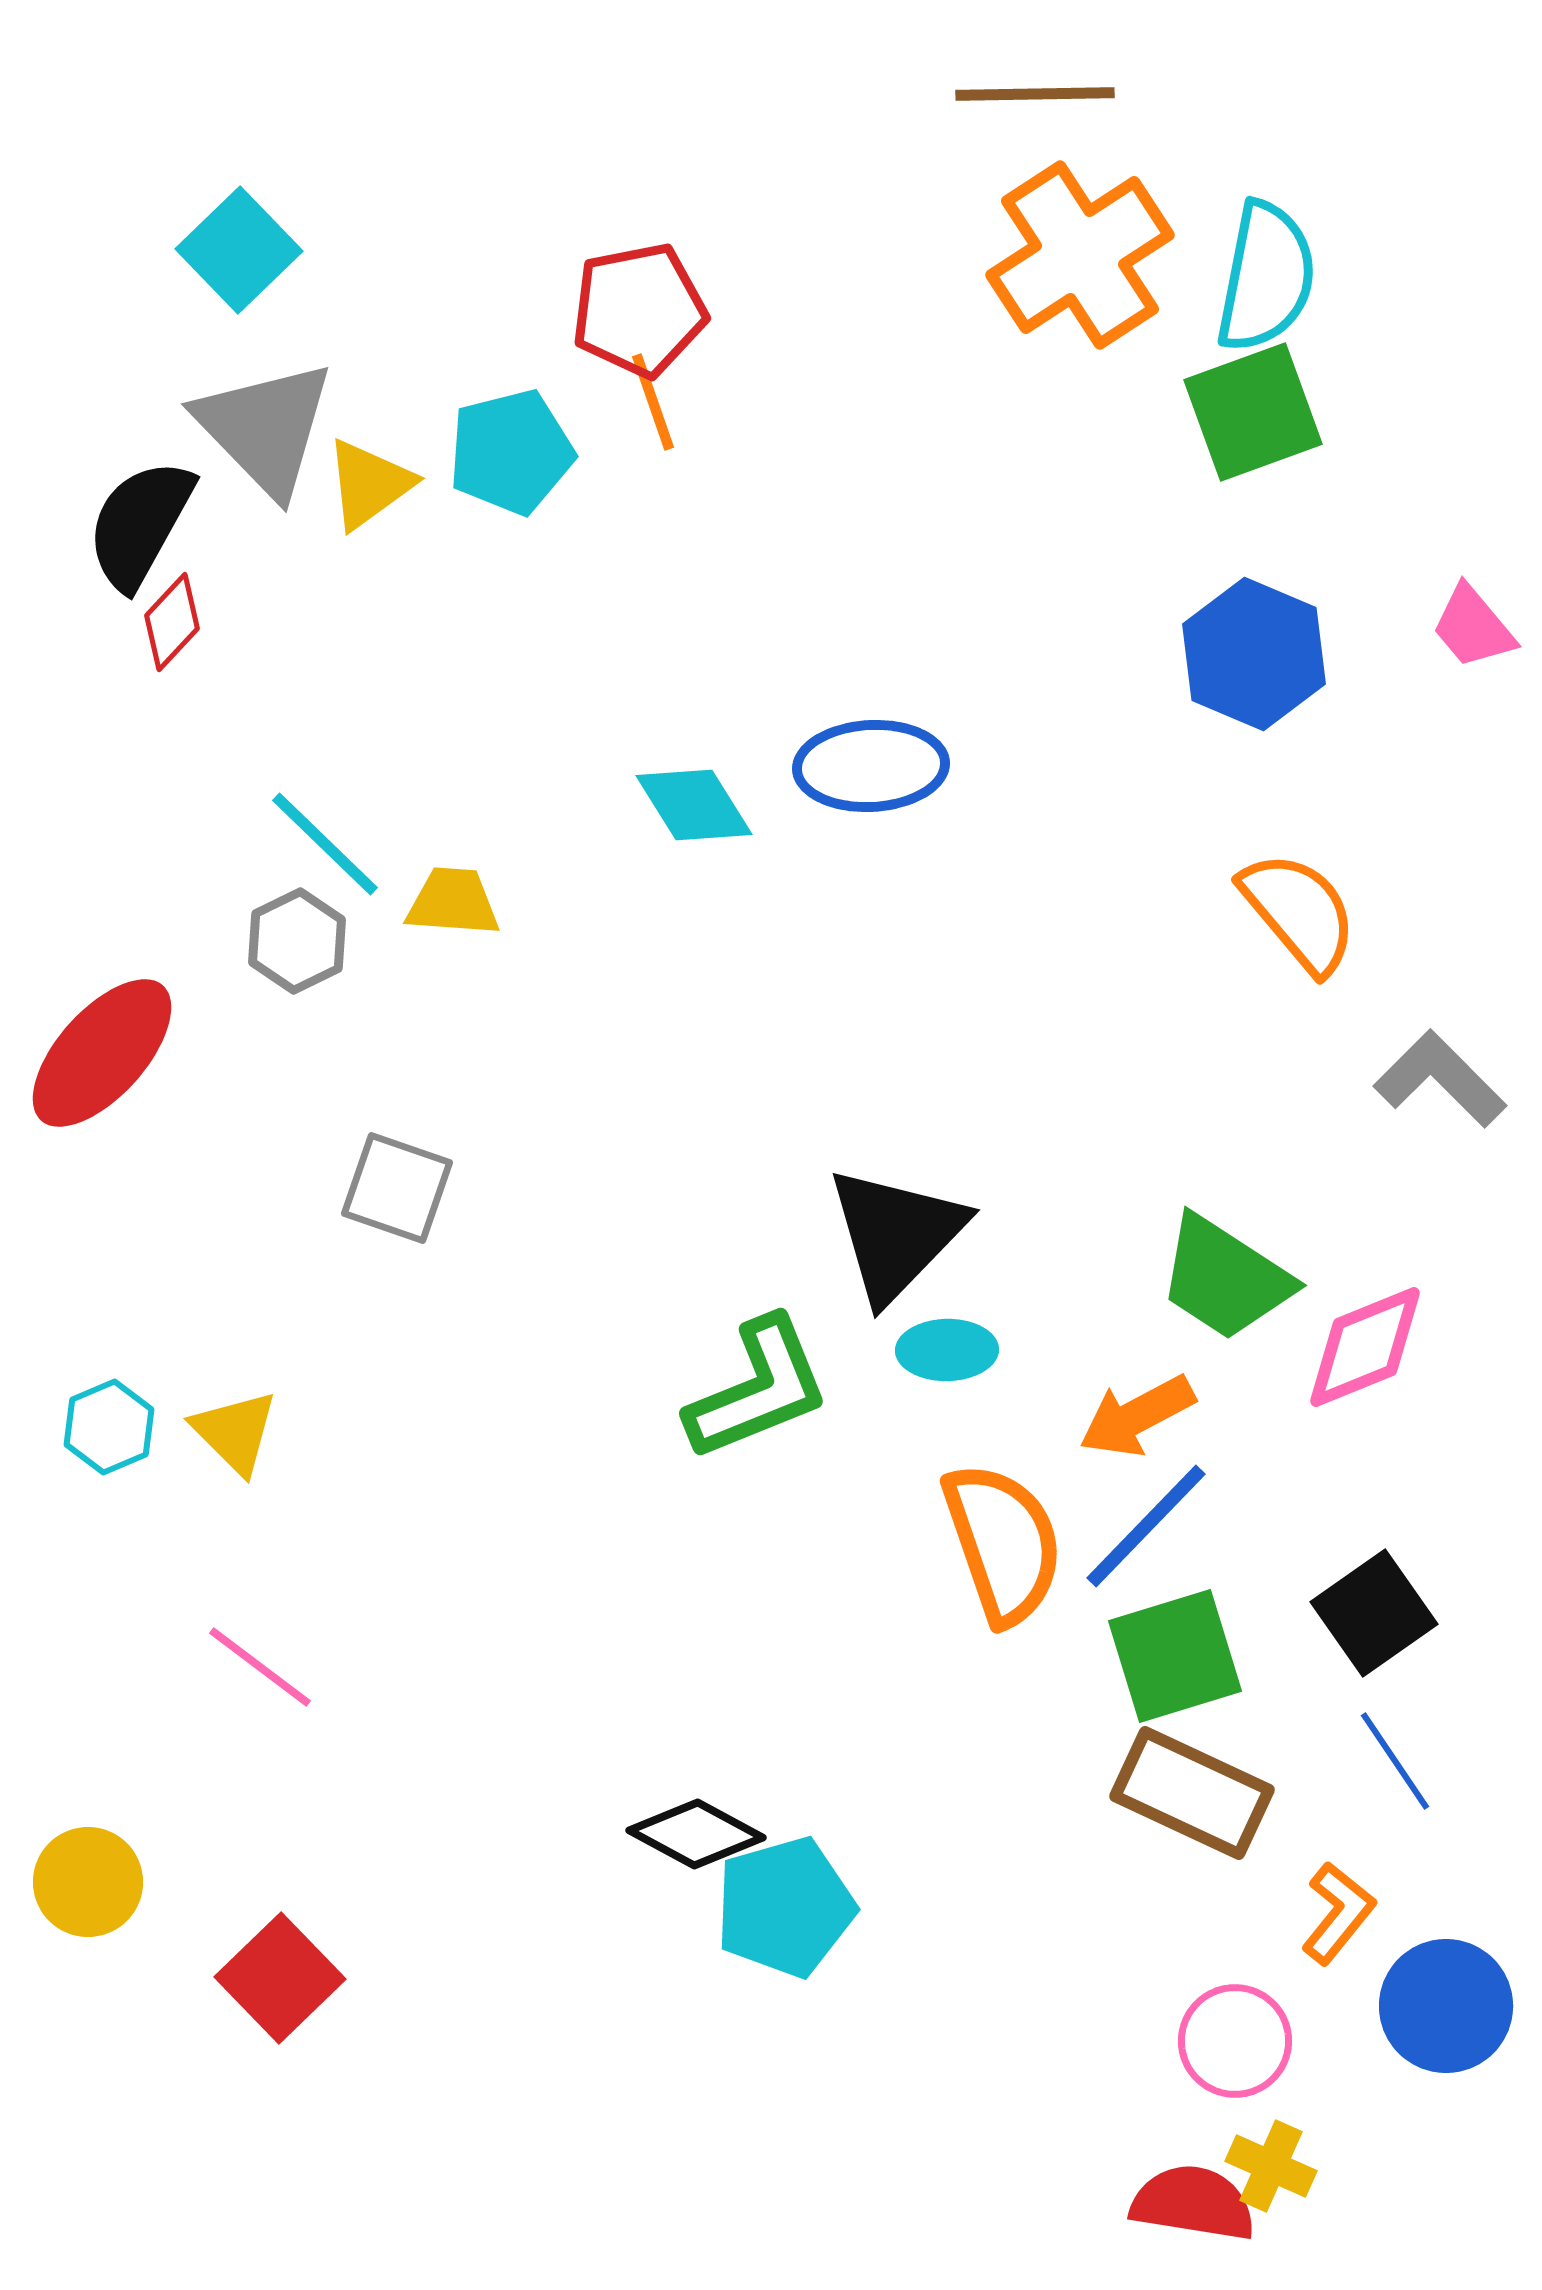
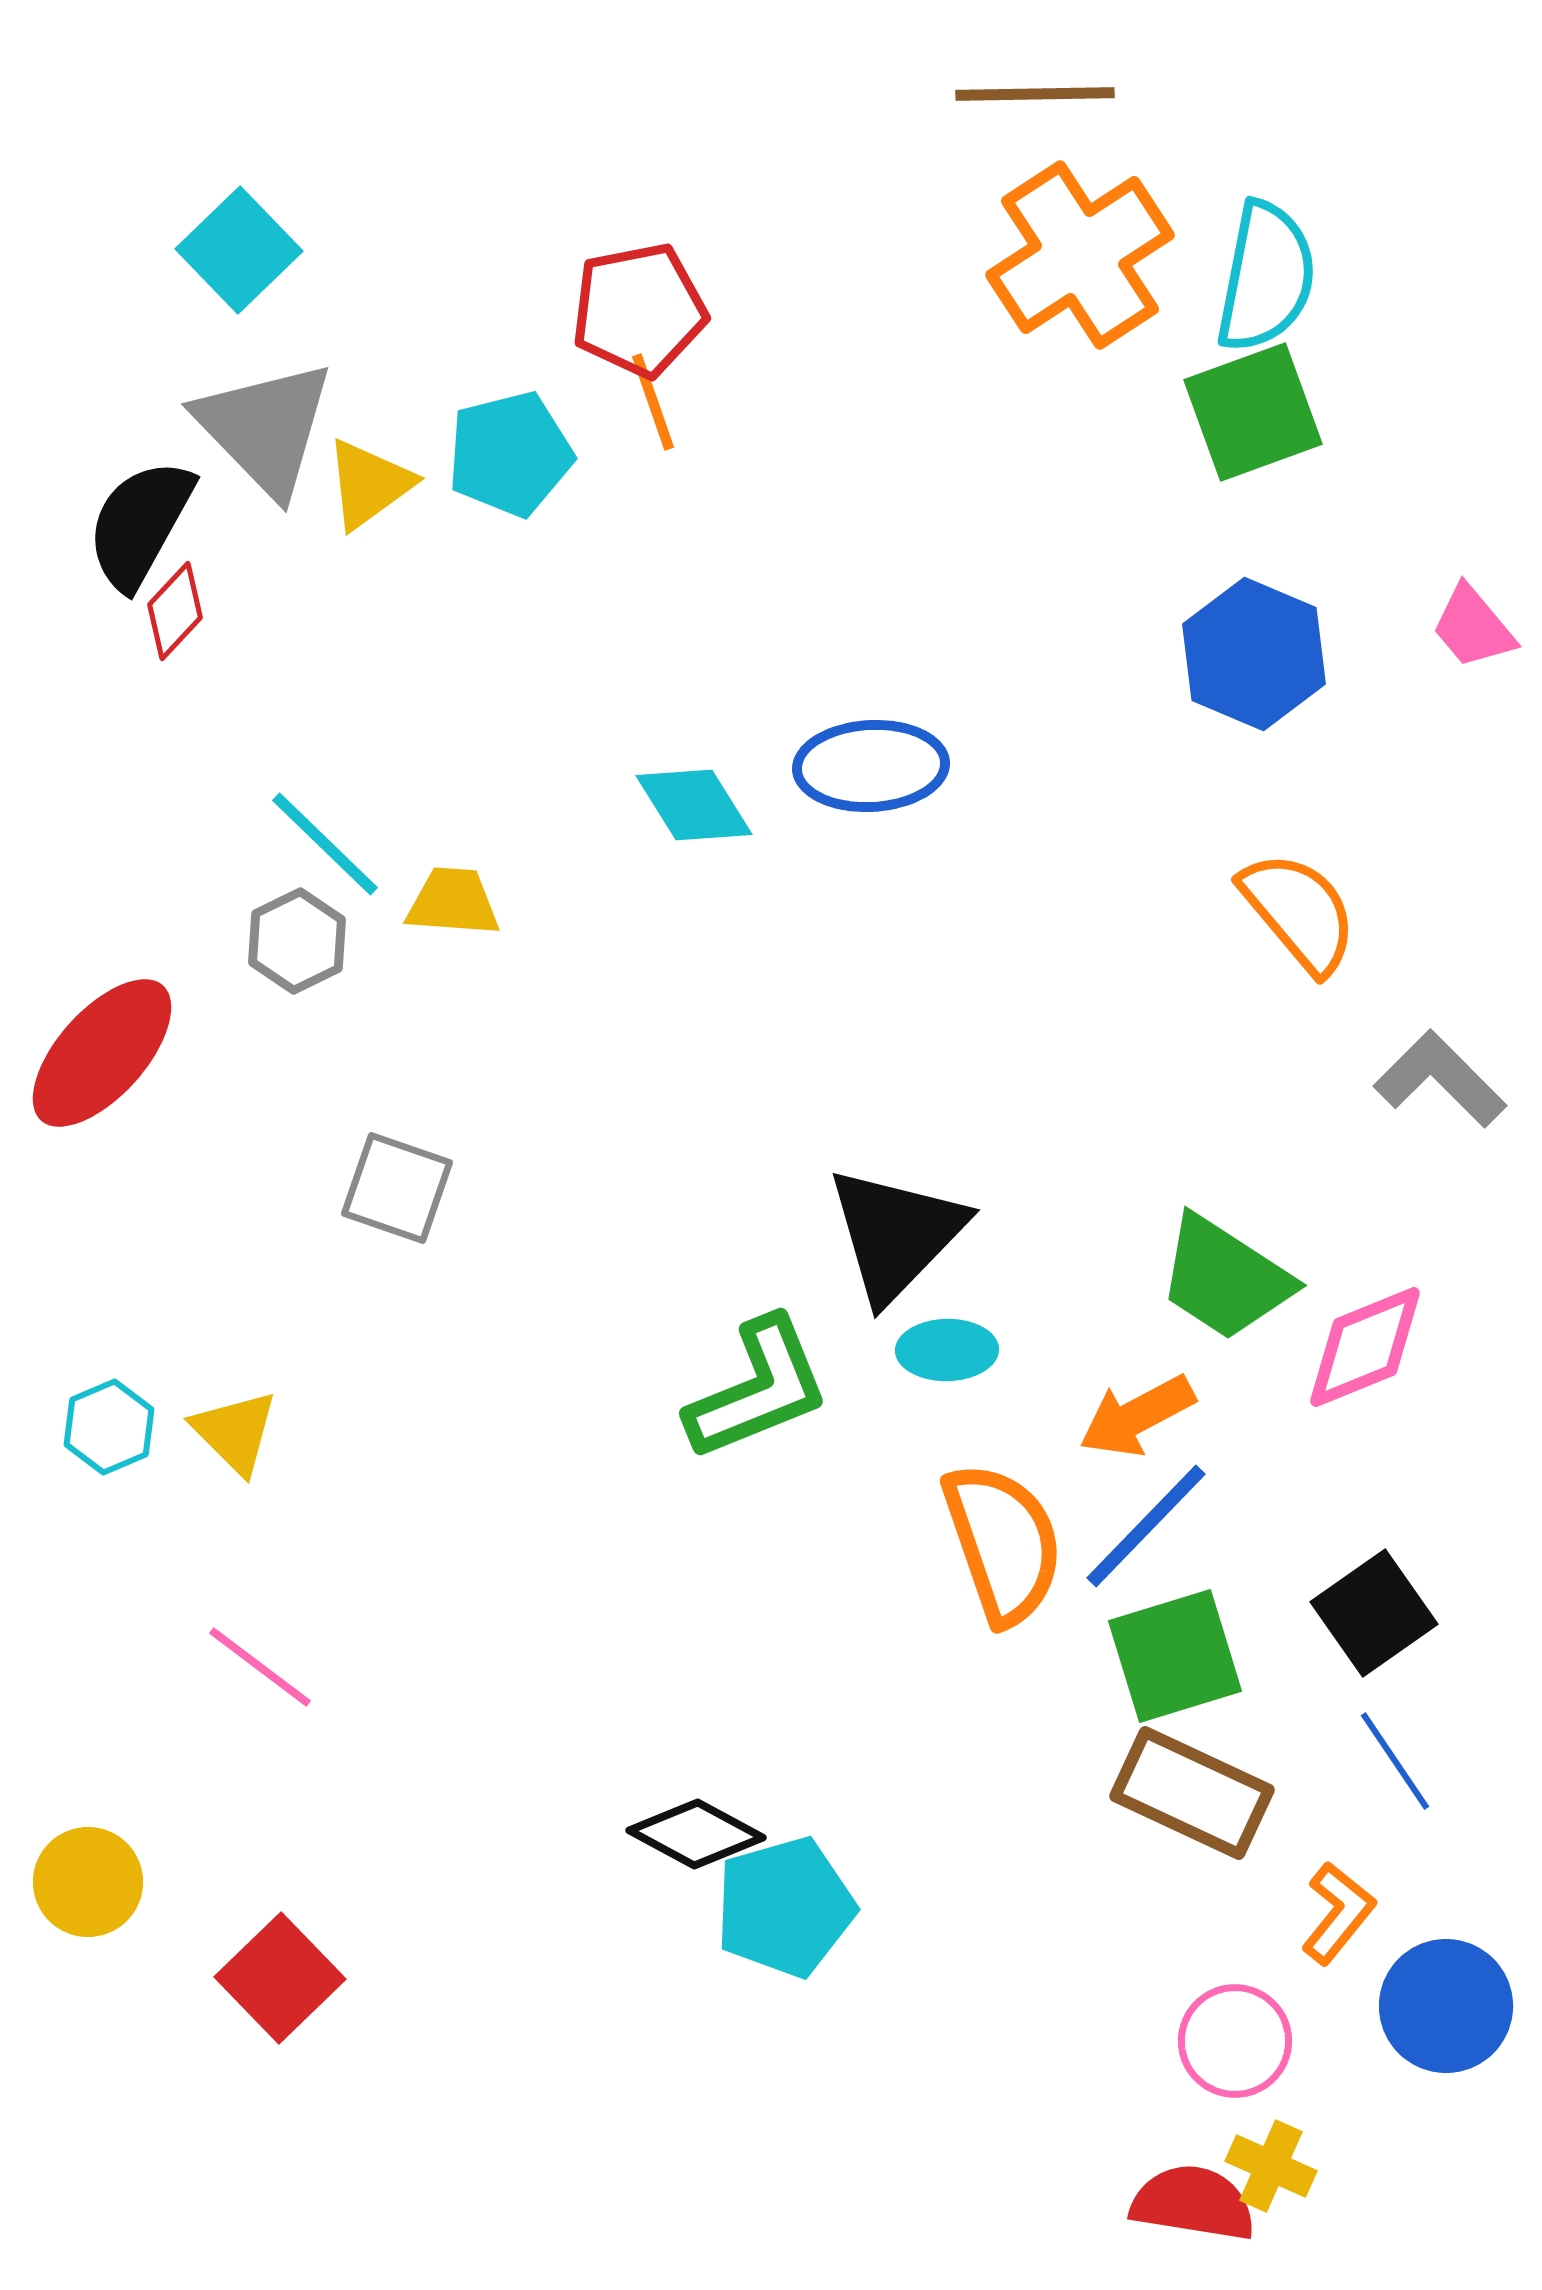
cyan pentagon at (511, 452): moved 1 px left, 2 px down
red diamond at (172, 622): moved 3 px right, 11 px up
